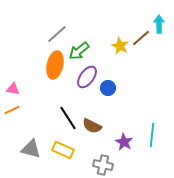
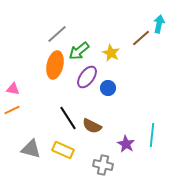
cyan arrow: rotated 12 degrees clockwise
yellow star: moved 9 px left, 7 px down
purple star: moved 2 px right, 2 px down
